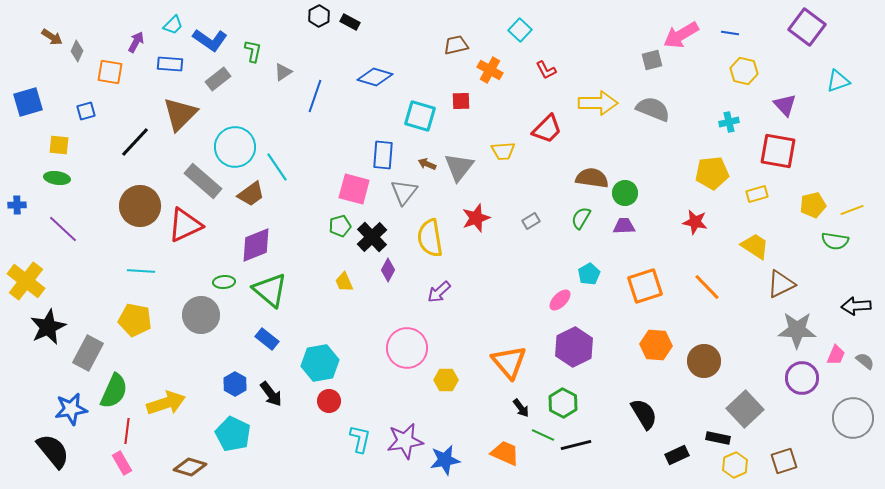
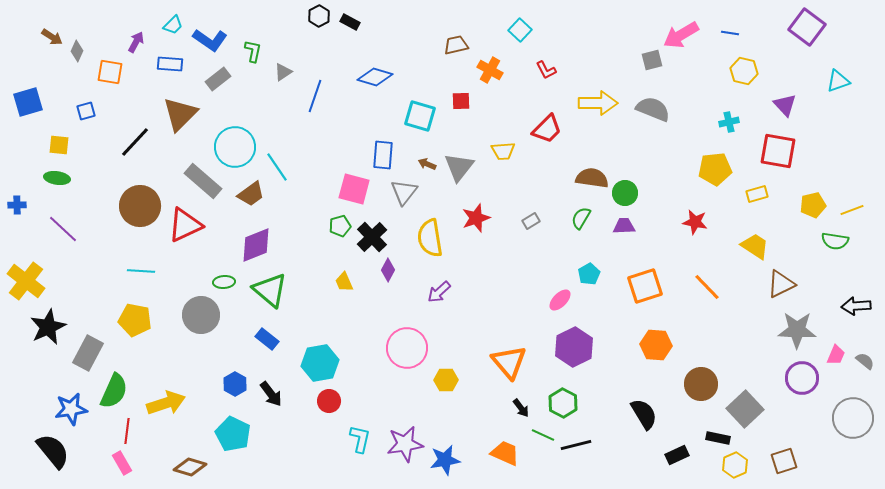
yellow pentagon at (712, 173): moved 3 px right, 4 px up
brown circle at (704, 361): moved 3 px left, 23 px down
purple star at (405, 441): moved 3 px down
